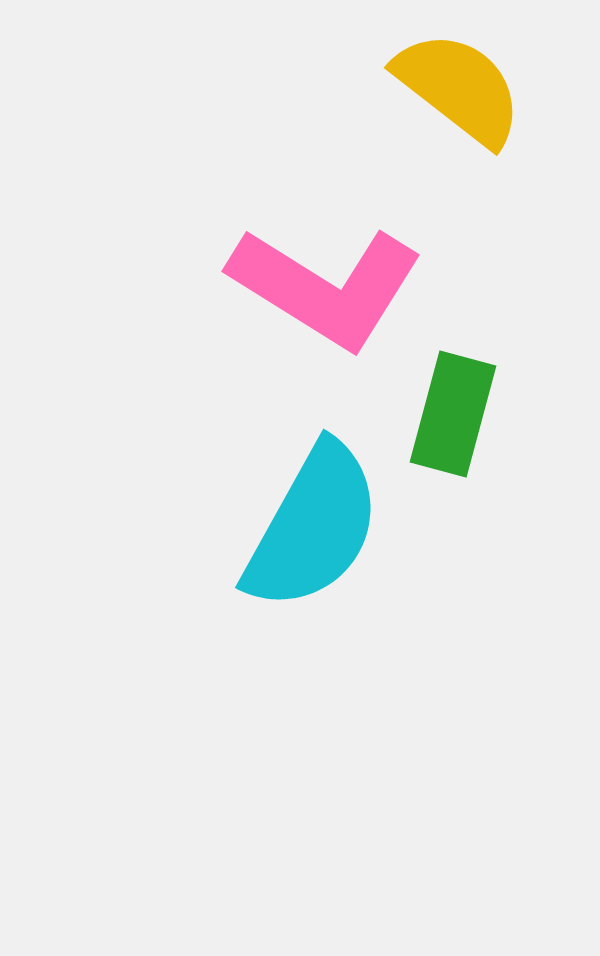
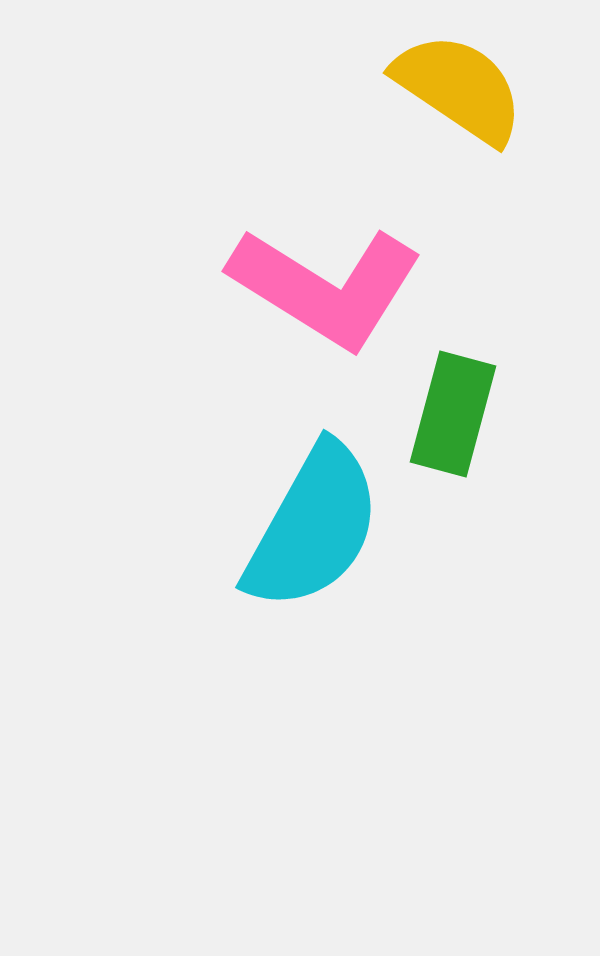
yellow semicircle: rotated 4 degrees counterclockwise
